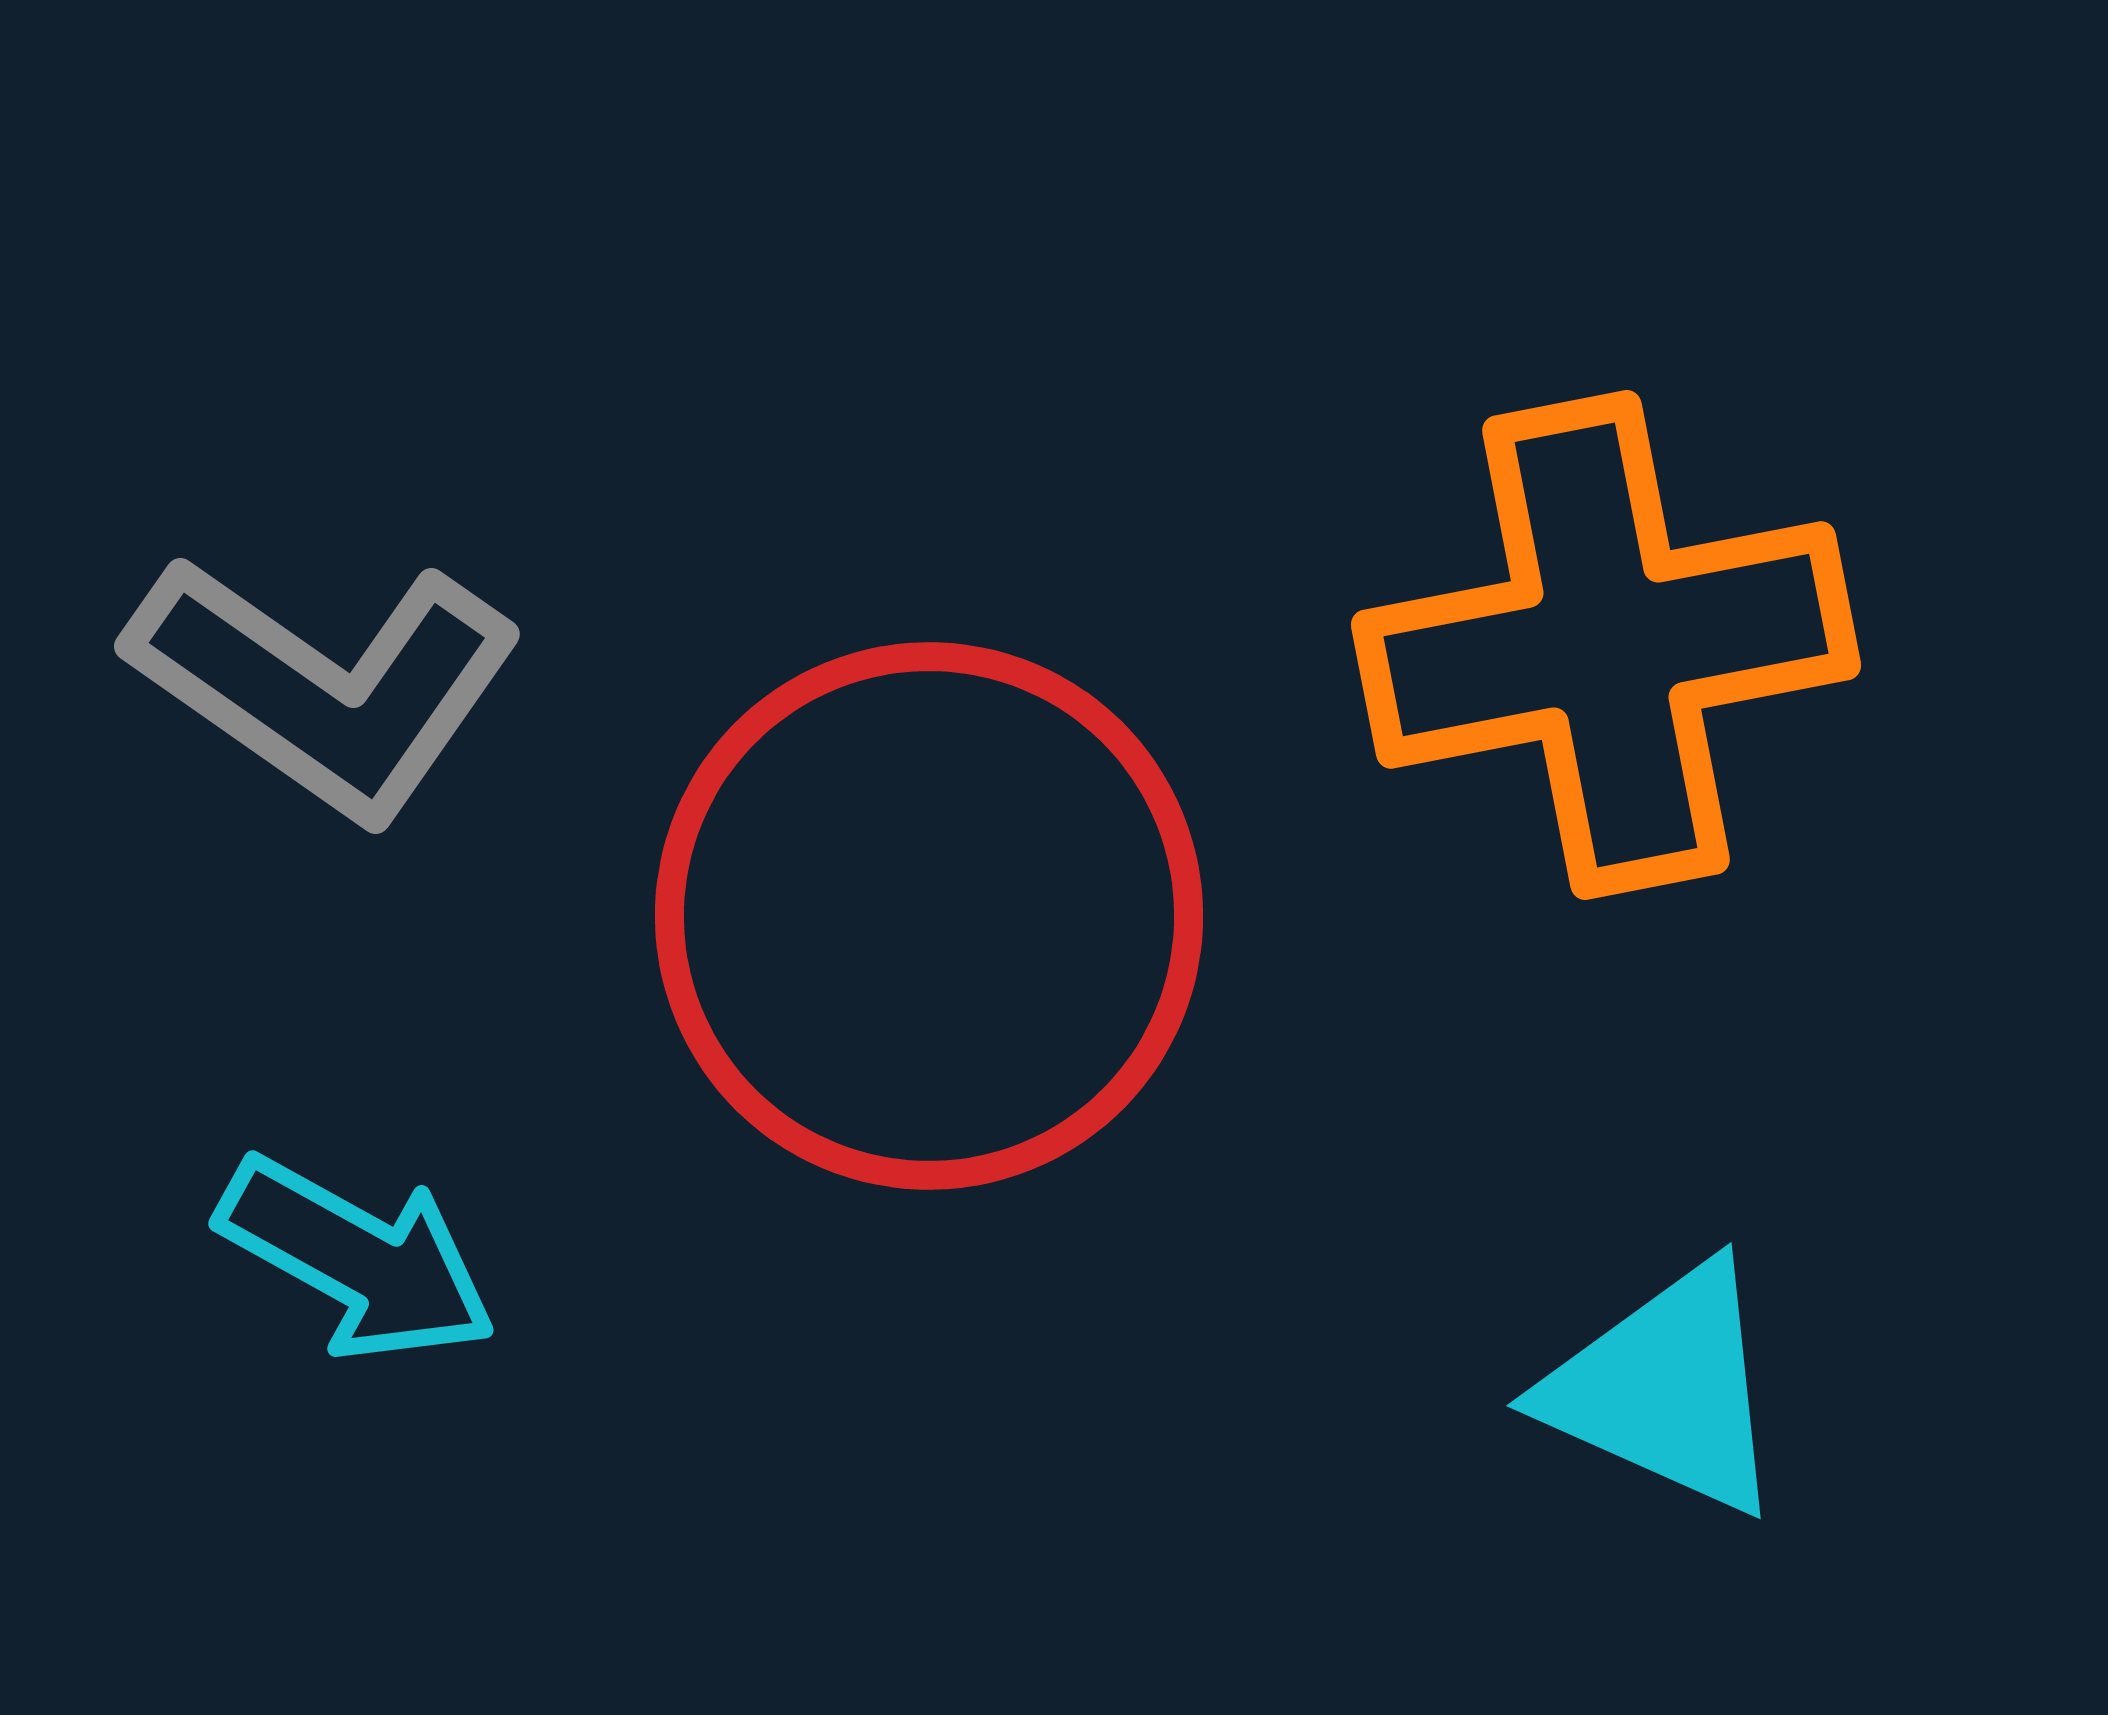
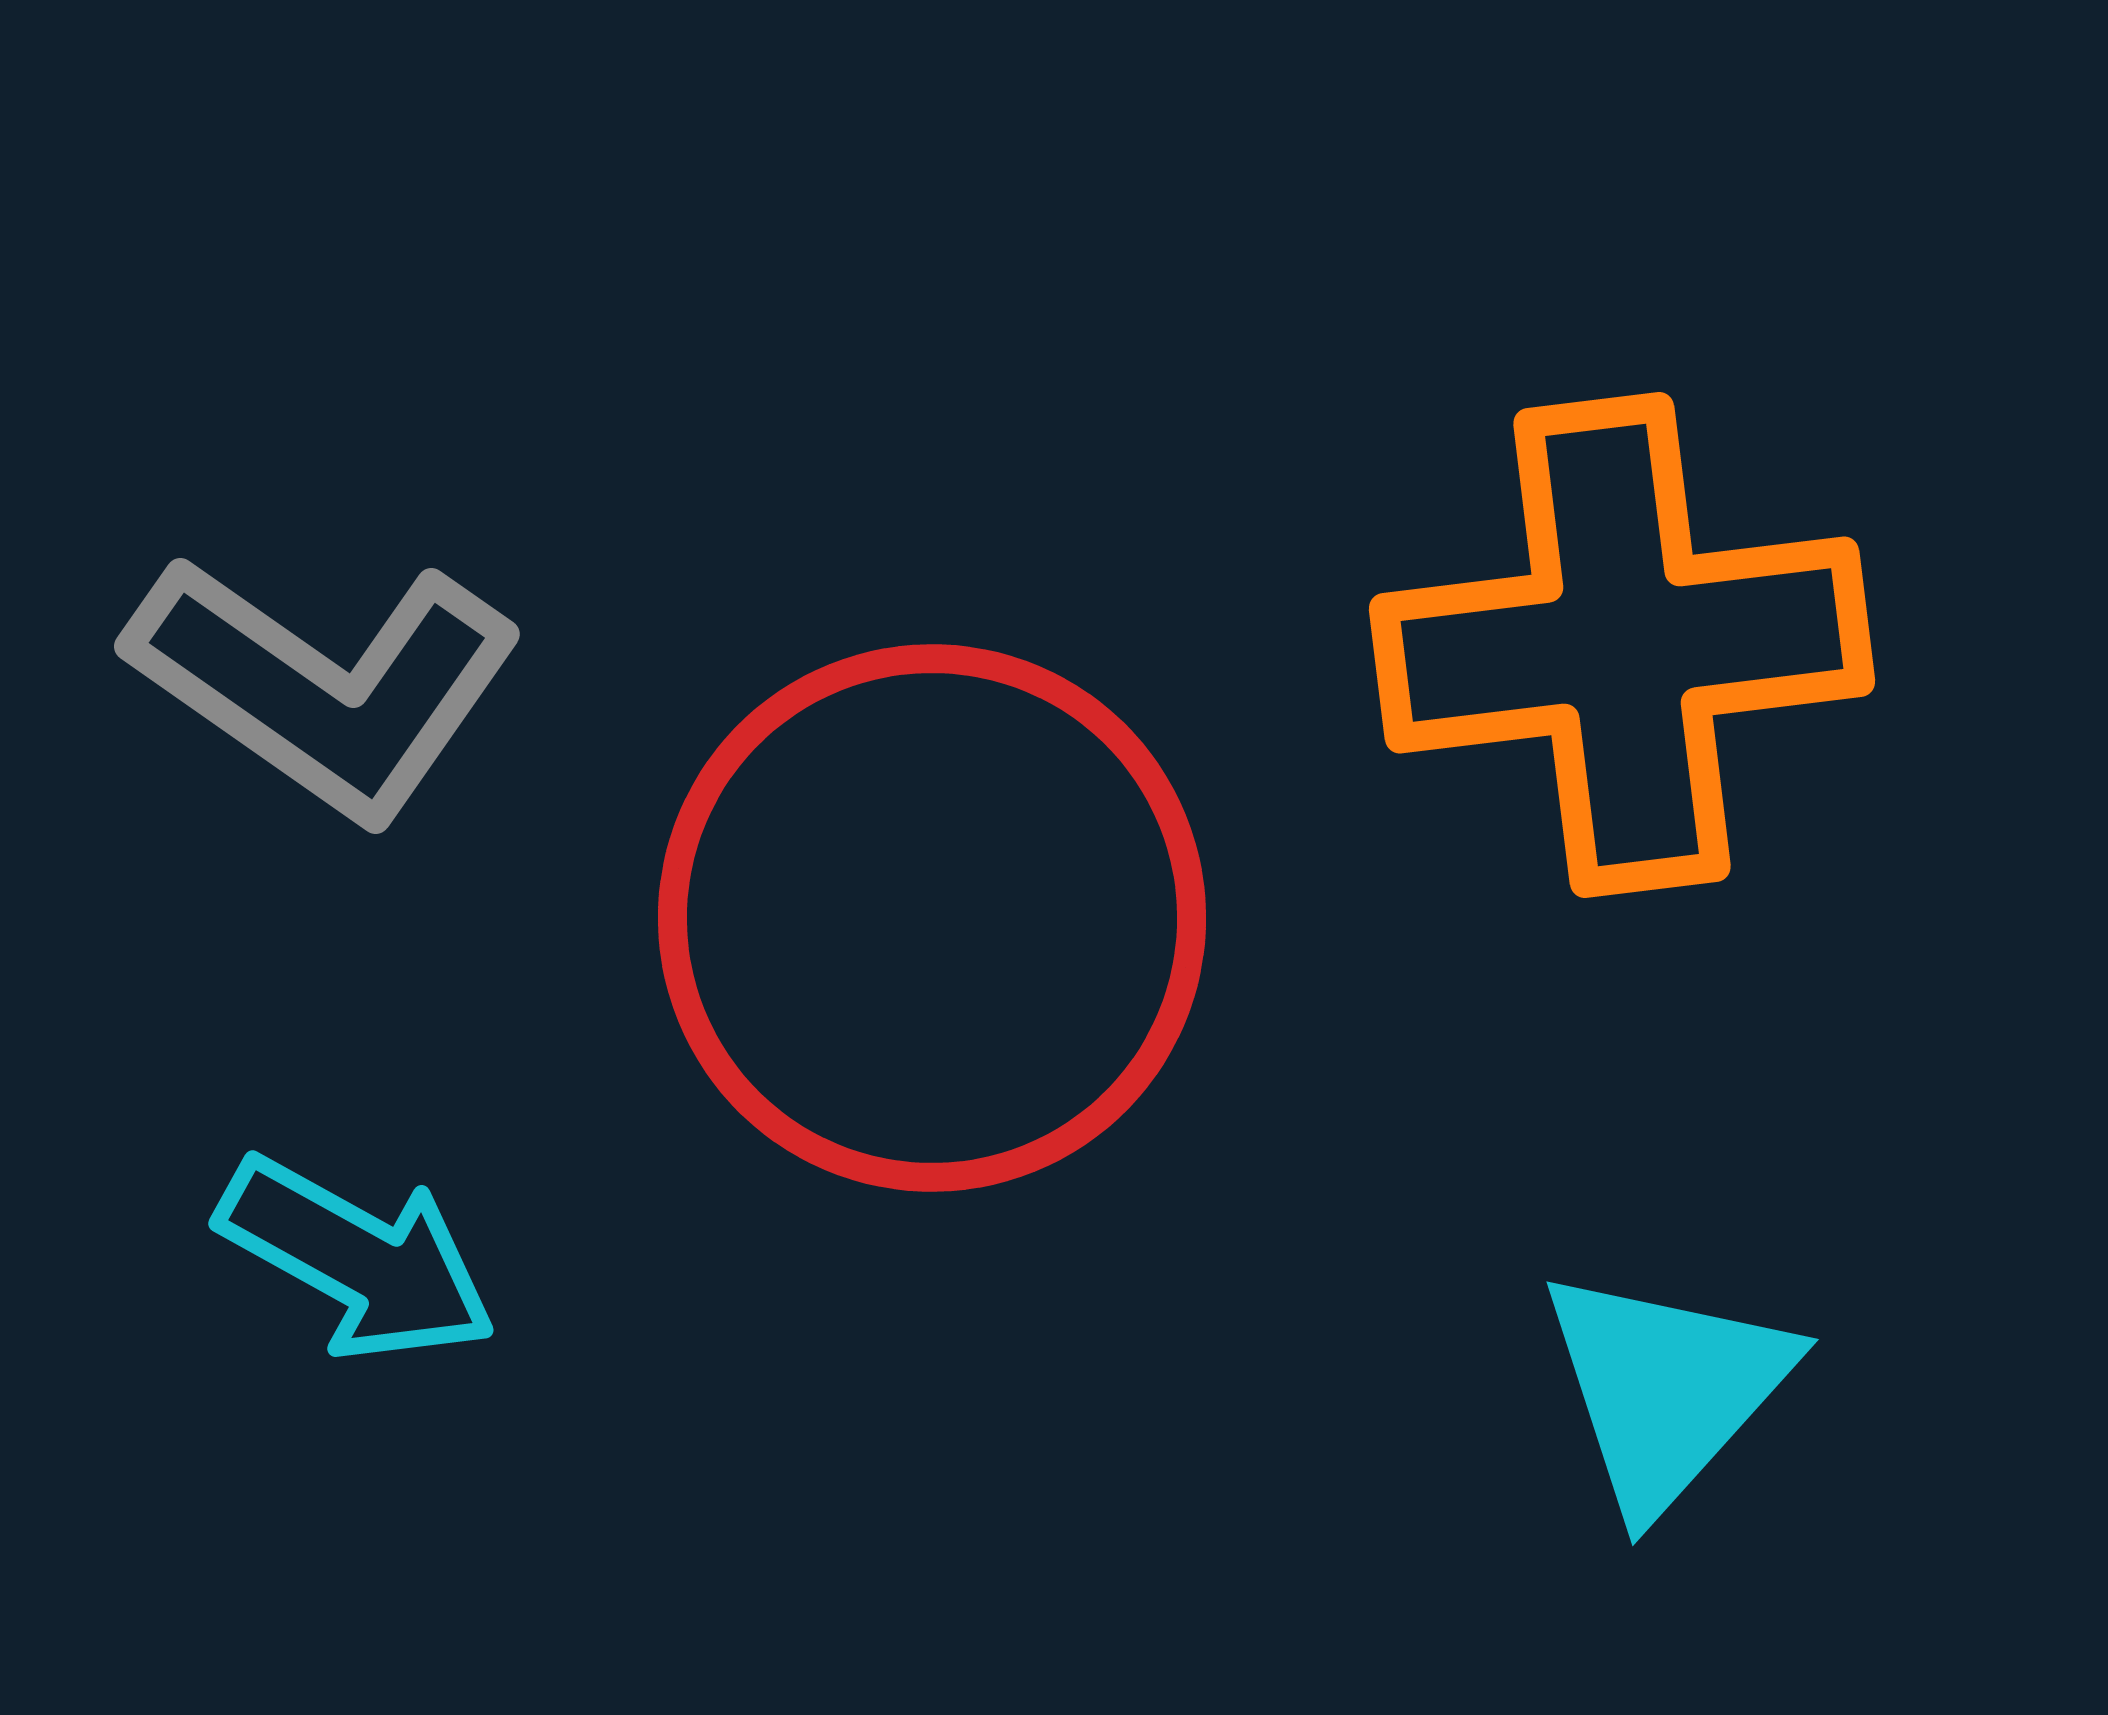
orange cross: moved 16 px right; rotated 4 degrees clockwise
red circle: moved 3 px right, 2 px down
cyan triangle: rotated 48 degrees clockwise
